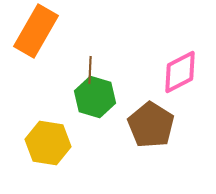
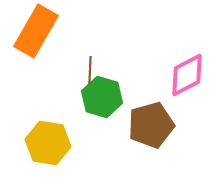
pink diamond: moved 7 px right, 3 px down
green hexagon: moved 7 px right
brown pentagon: rotated 24 degrees clockwise
